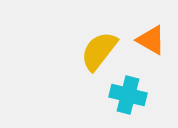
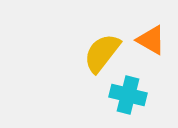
yellow semicircle: moved 3 px right, 2 px down
